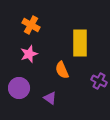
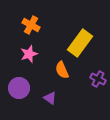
yellow rectangle: rotated 36 degrees clockwise
purple cross: moved 1 px left, 2 px up
